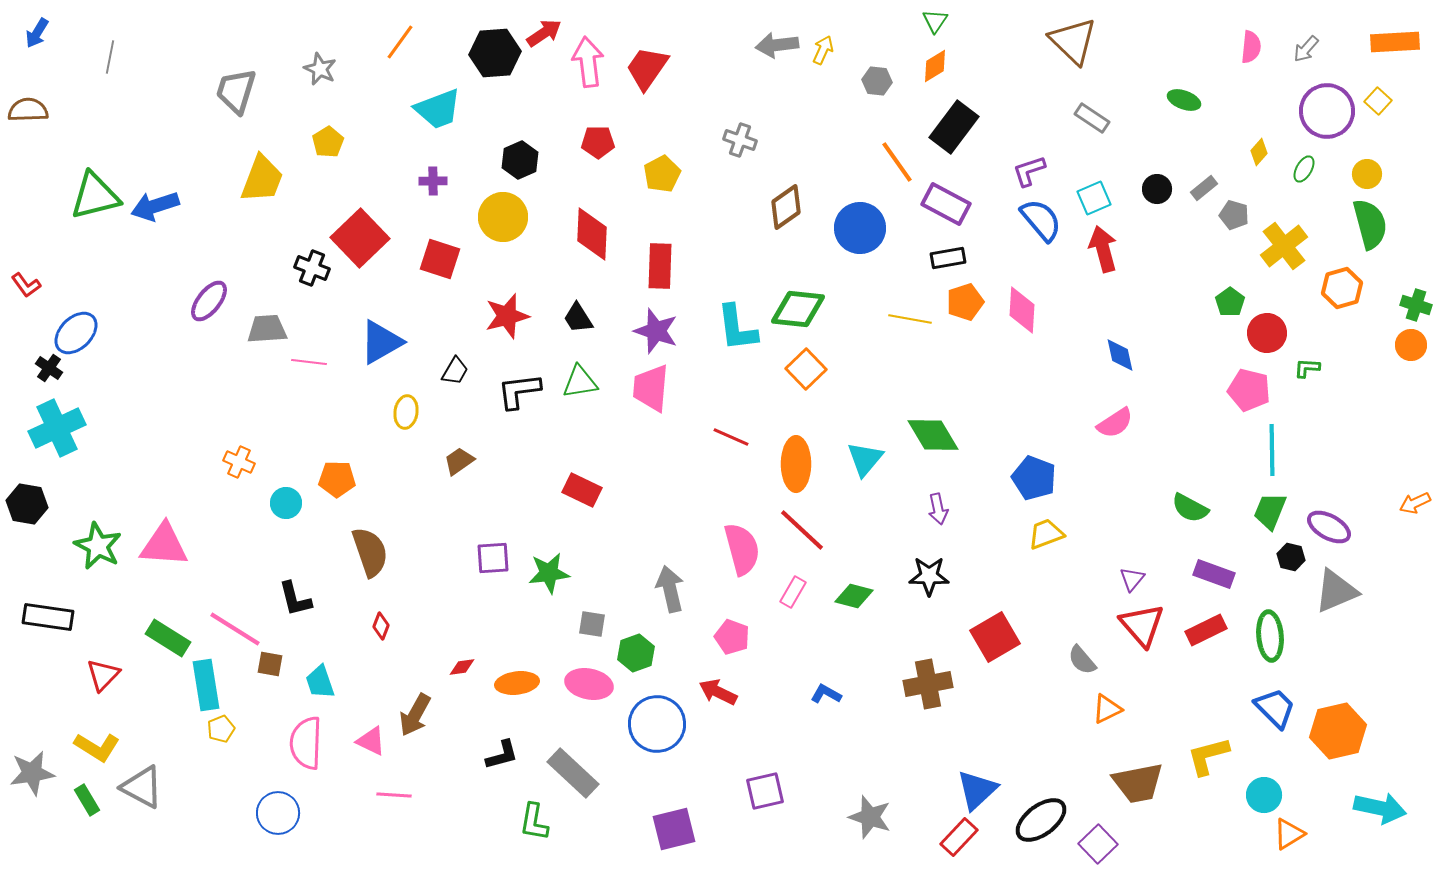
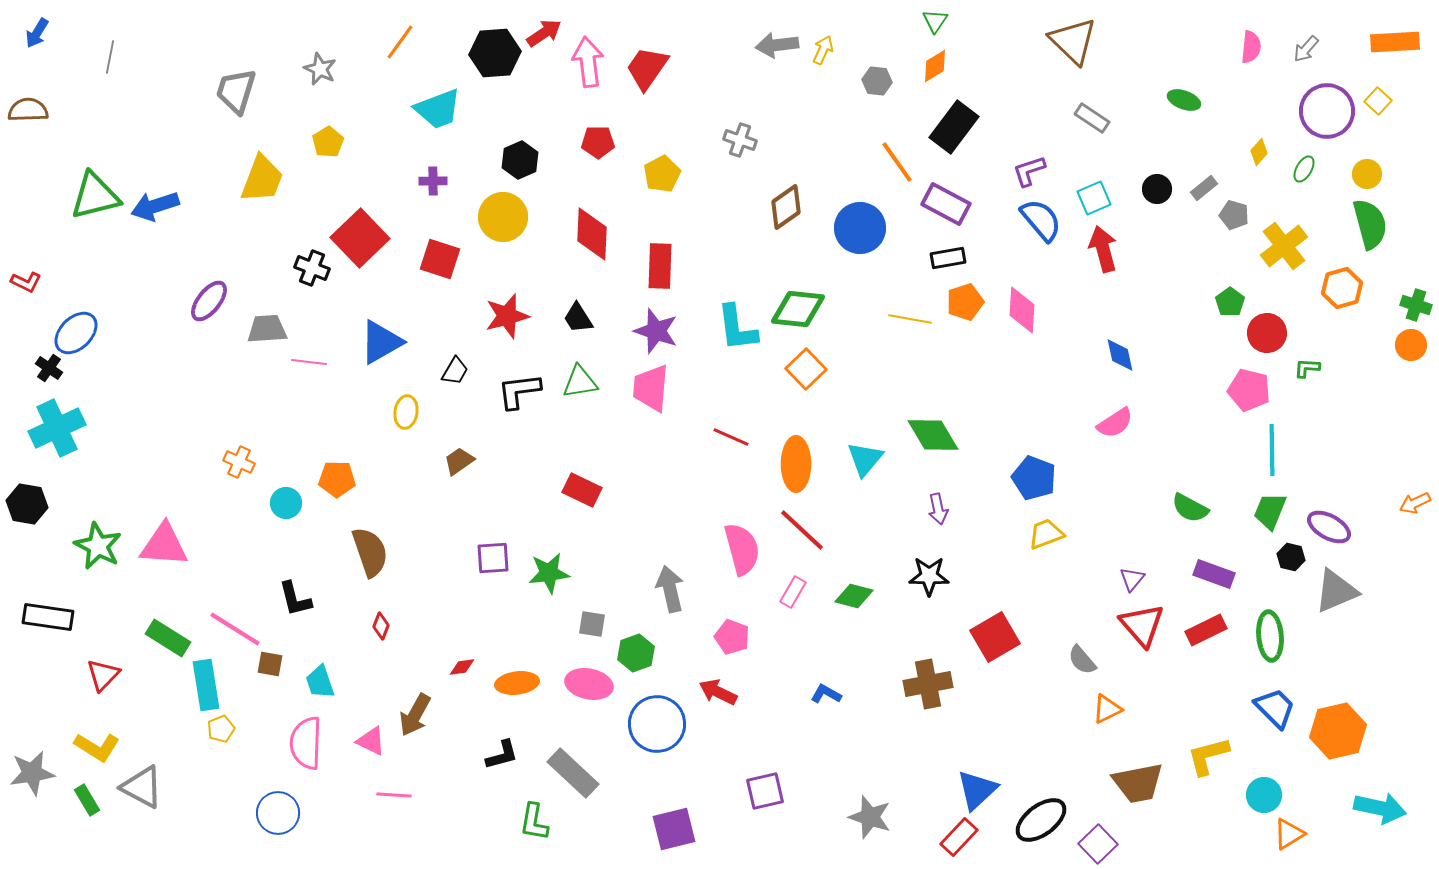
red L-shape at (26, 285): moved 3 px up; rotated 28 degrees counterclockwise
